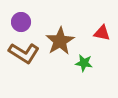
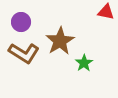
red triangle: moved 4 px right, 21 px up
green star: rotated 30 degrees clockwise
